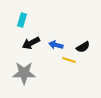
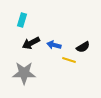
blue arrow: moved 2 px left
